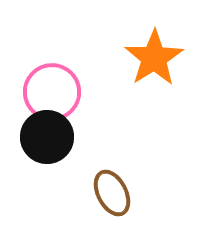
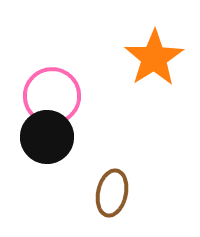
pink circle: moved 4 px down
brown ellipse: rotated 39 degrees clockwise
